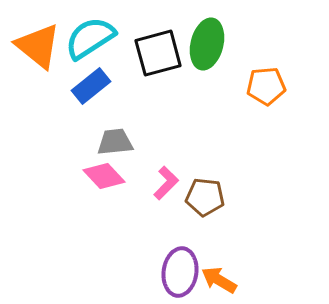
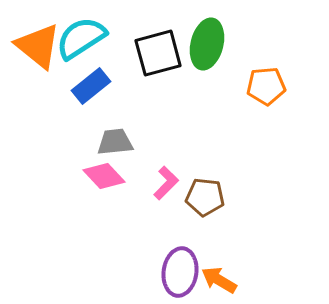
cyan semicircle: moved 9 px left
